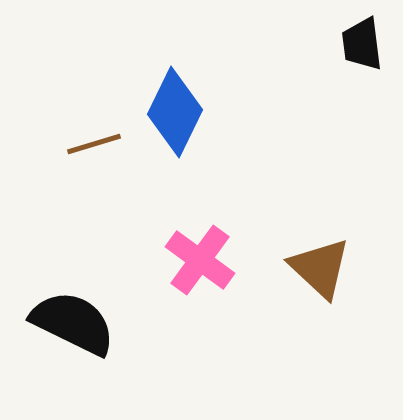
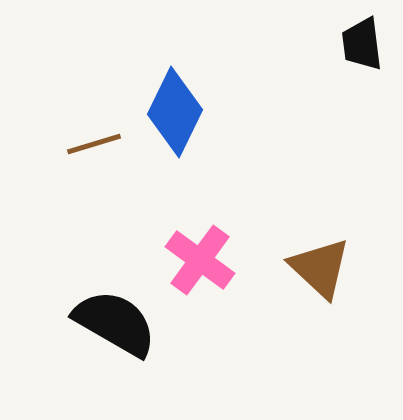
black semicircle: moved 42 px right; rotated 4 degrees clockwise
